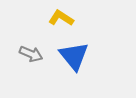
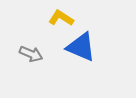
blue triangle: moved 7 px right, 9 px up; rotated 28 degrees counterclockwise
